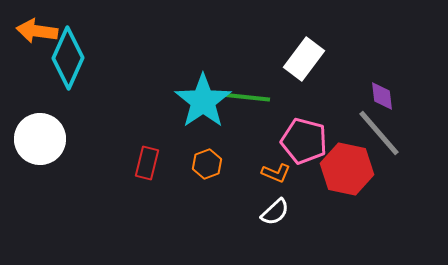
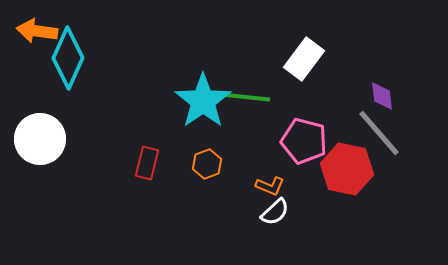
orange L-shape: moved 6 px left, 13 px down
